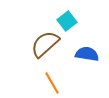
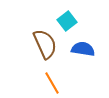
brown semicircle: rotated 108 degrees clockwise
blue semicircle: moved 4 px left, 5 px up
